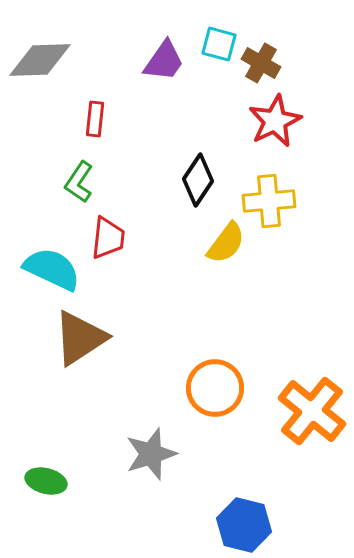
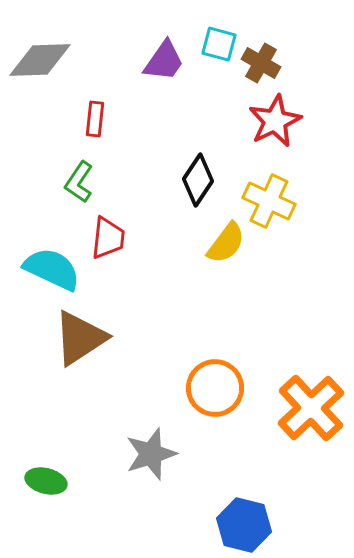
yellow cross: rotated 30 degrees clockwise
orange cross: moved 1 px left, 3 px up; rotated 8 degrees clockwise
